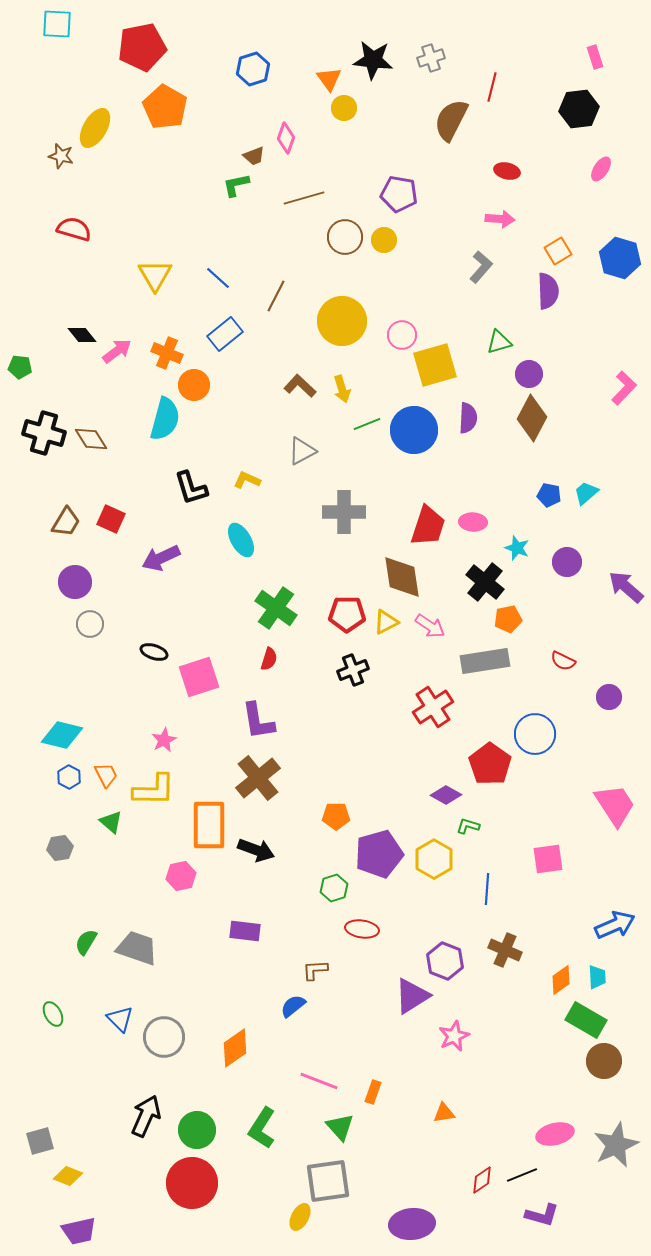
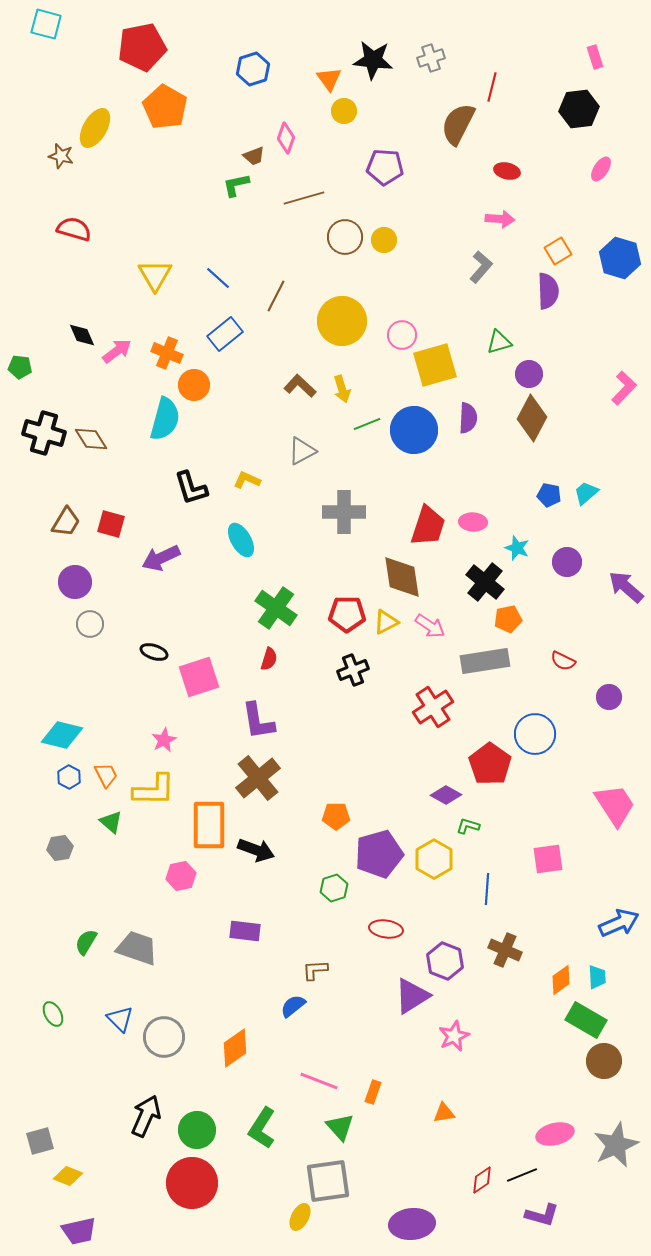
cyan square at (57, 24): moved 11 px left; rotated 12 degrees clockwise
yellow circle at (344, 108): moved 3 px down
brown semicircle at (451, 120): moved 7 px right, 4 px down
purple pentagon at (399, 194): moved 14 px left, 27 px up; rotated 6 degrees counterclockwise
black diamond at (82, 335): rotated 16 degrees clockwise
red square at (111, 519): moved 5 px down; rotated 8 degrees counterclockwise
blue arrow at (615, 925): moved 4 px right, 2 px up
red ellipse at (362, 929): moved 24 px right
